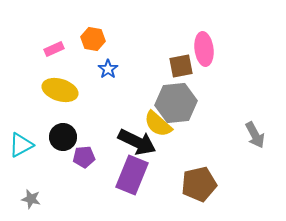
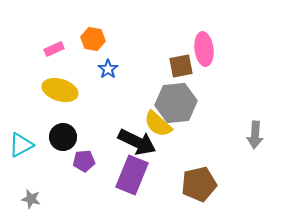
gray arrow: rotated 32 degrees clockwise
purple pentagon: moved 4 px down
